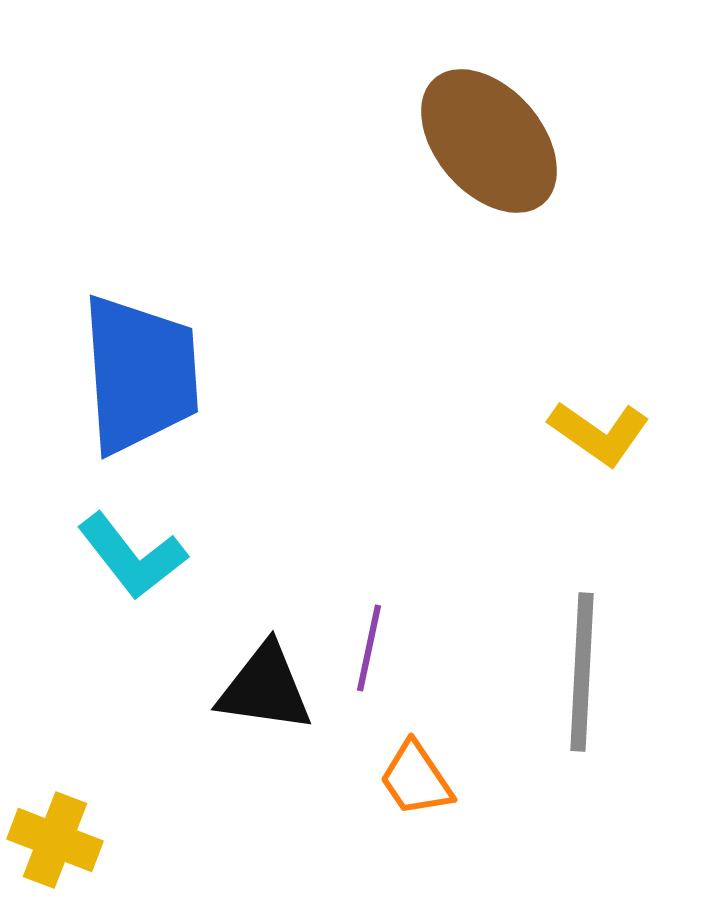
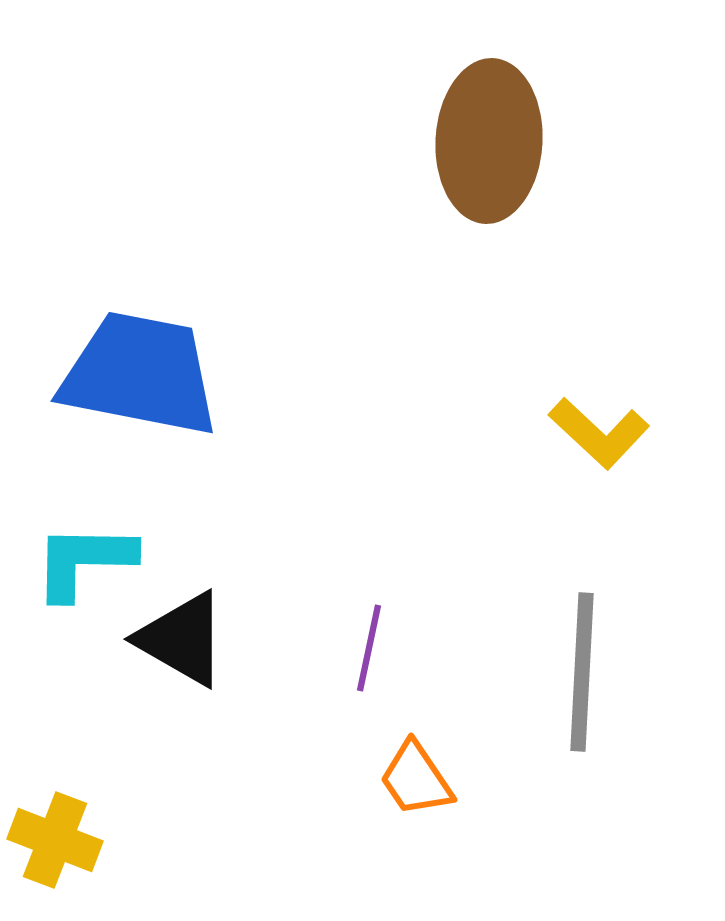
brown ellipse: rotated 44 degrees clockwise
blue trapezoid: rotated 75 degrees counterclockwise
yellow L-shape: rotated 8 degrees clockwise
cyan L-shape: moved 48 px left, 5 px down; rotated 129 degrees clockwise
black triangle: moved 83 px left, 49 px up; rotated 22 degrees clockwise
